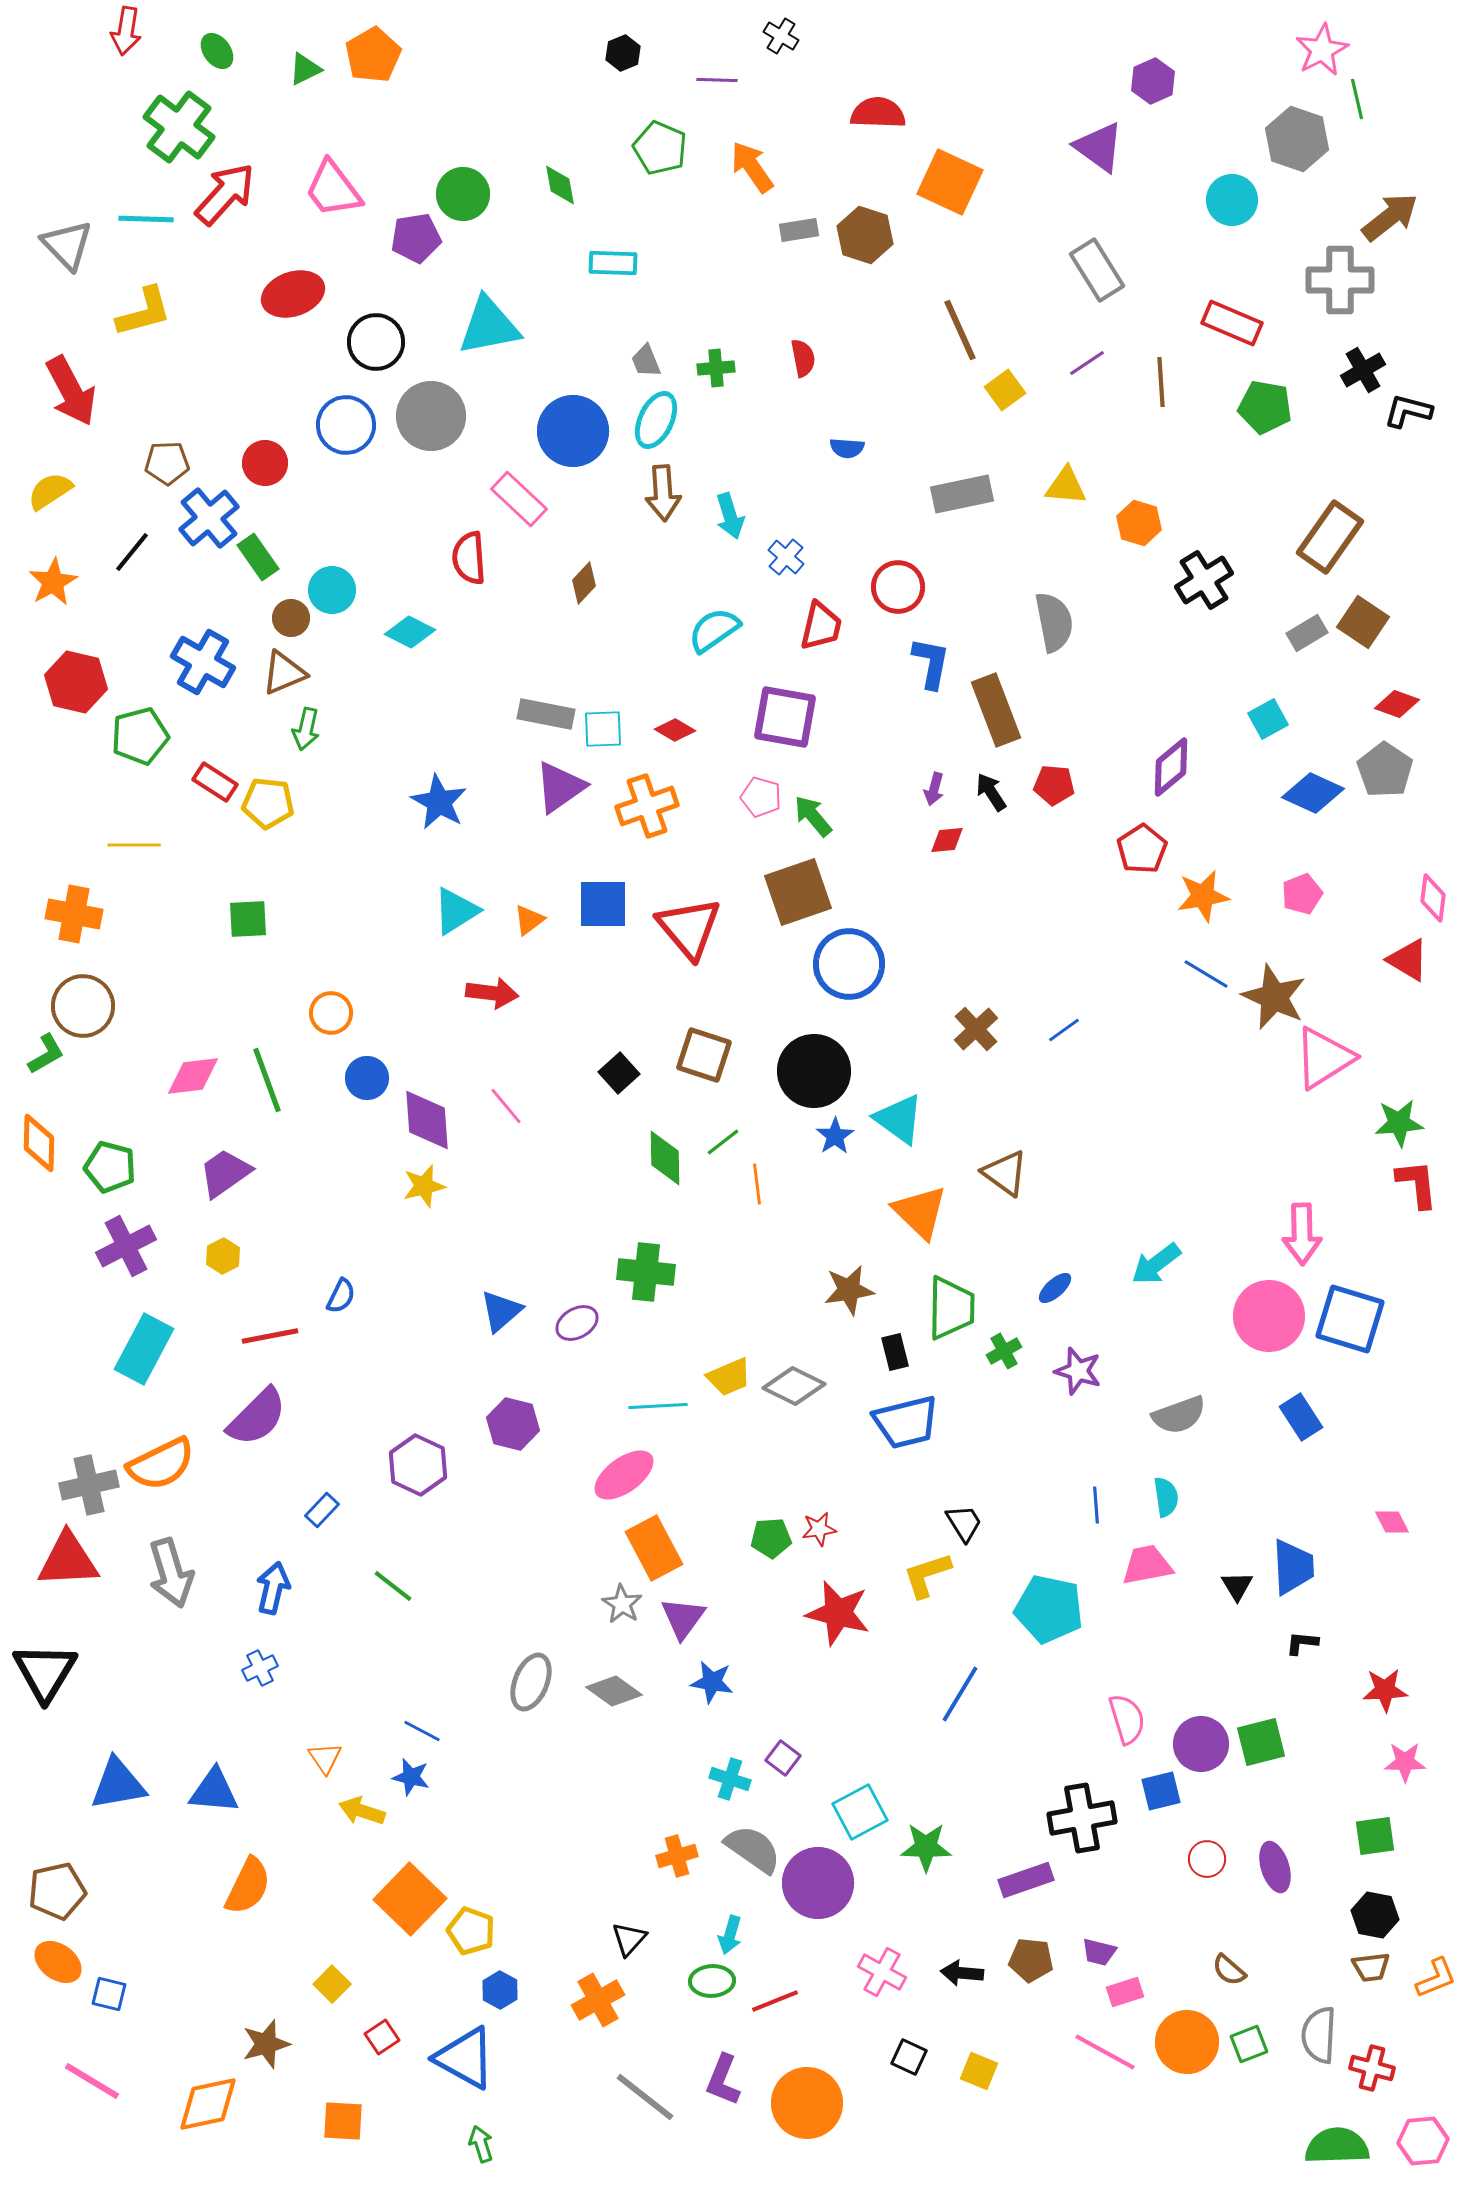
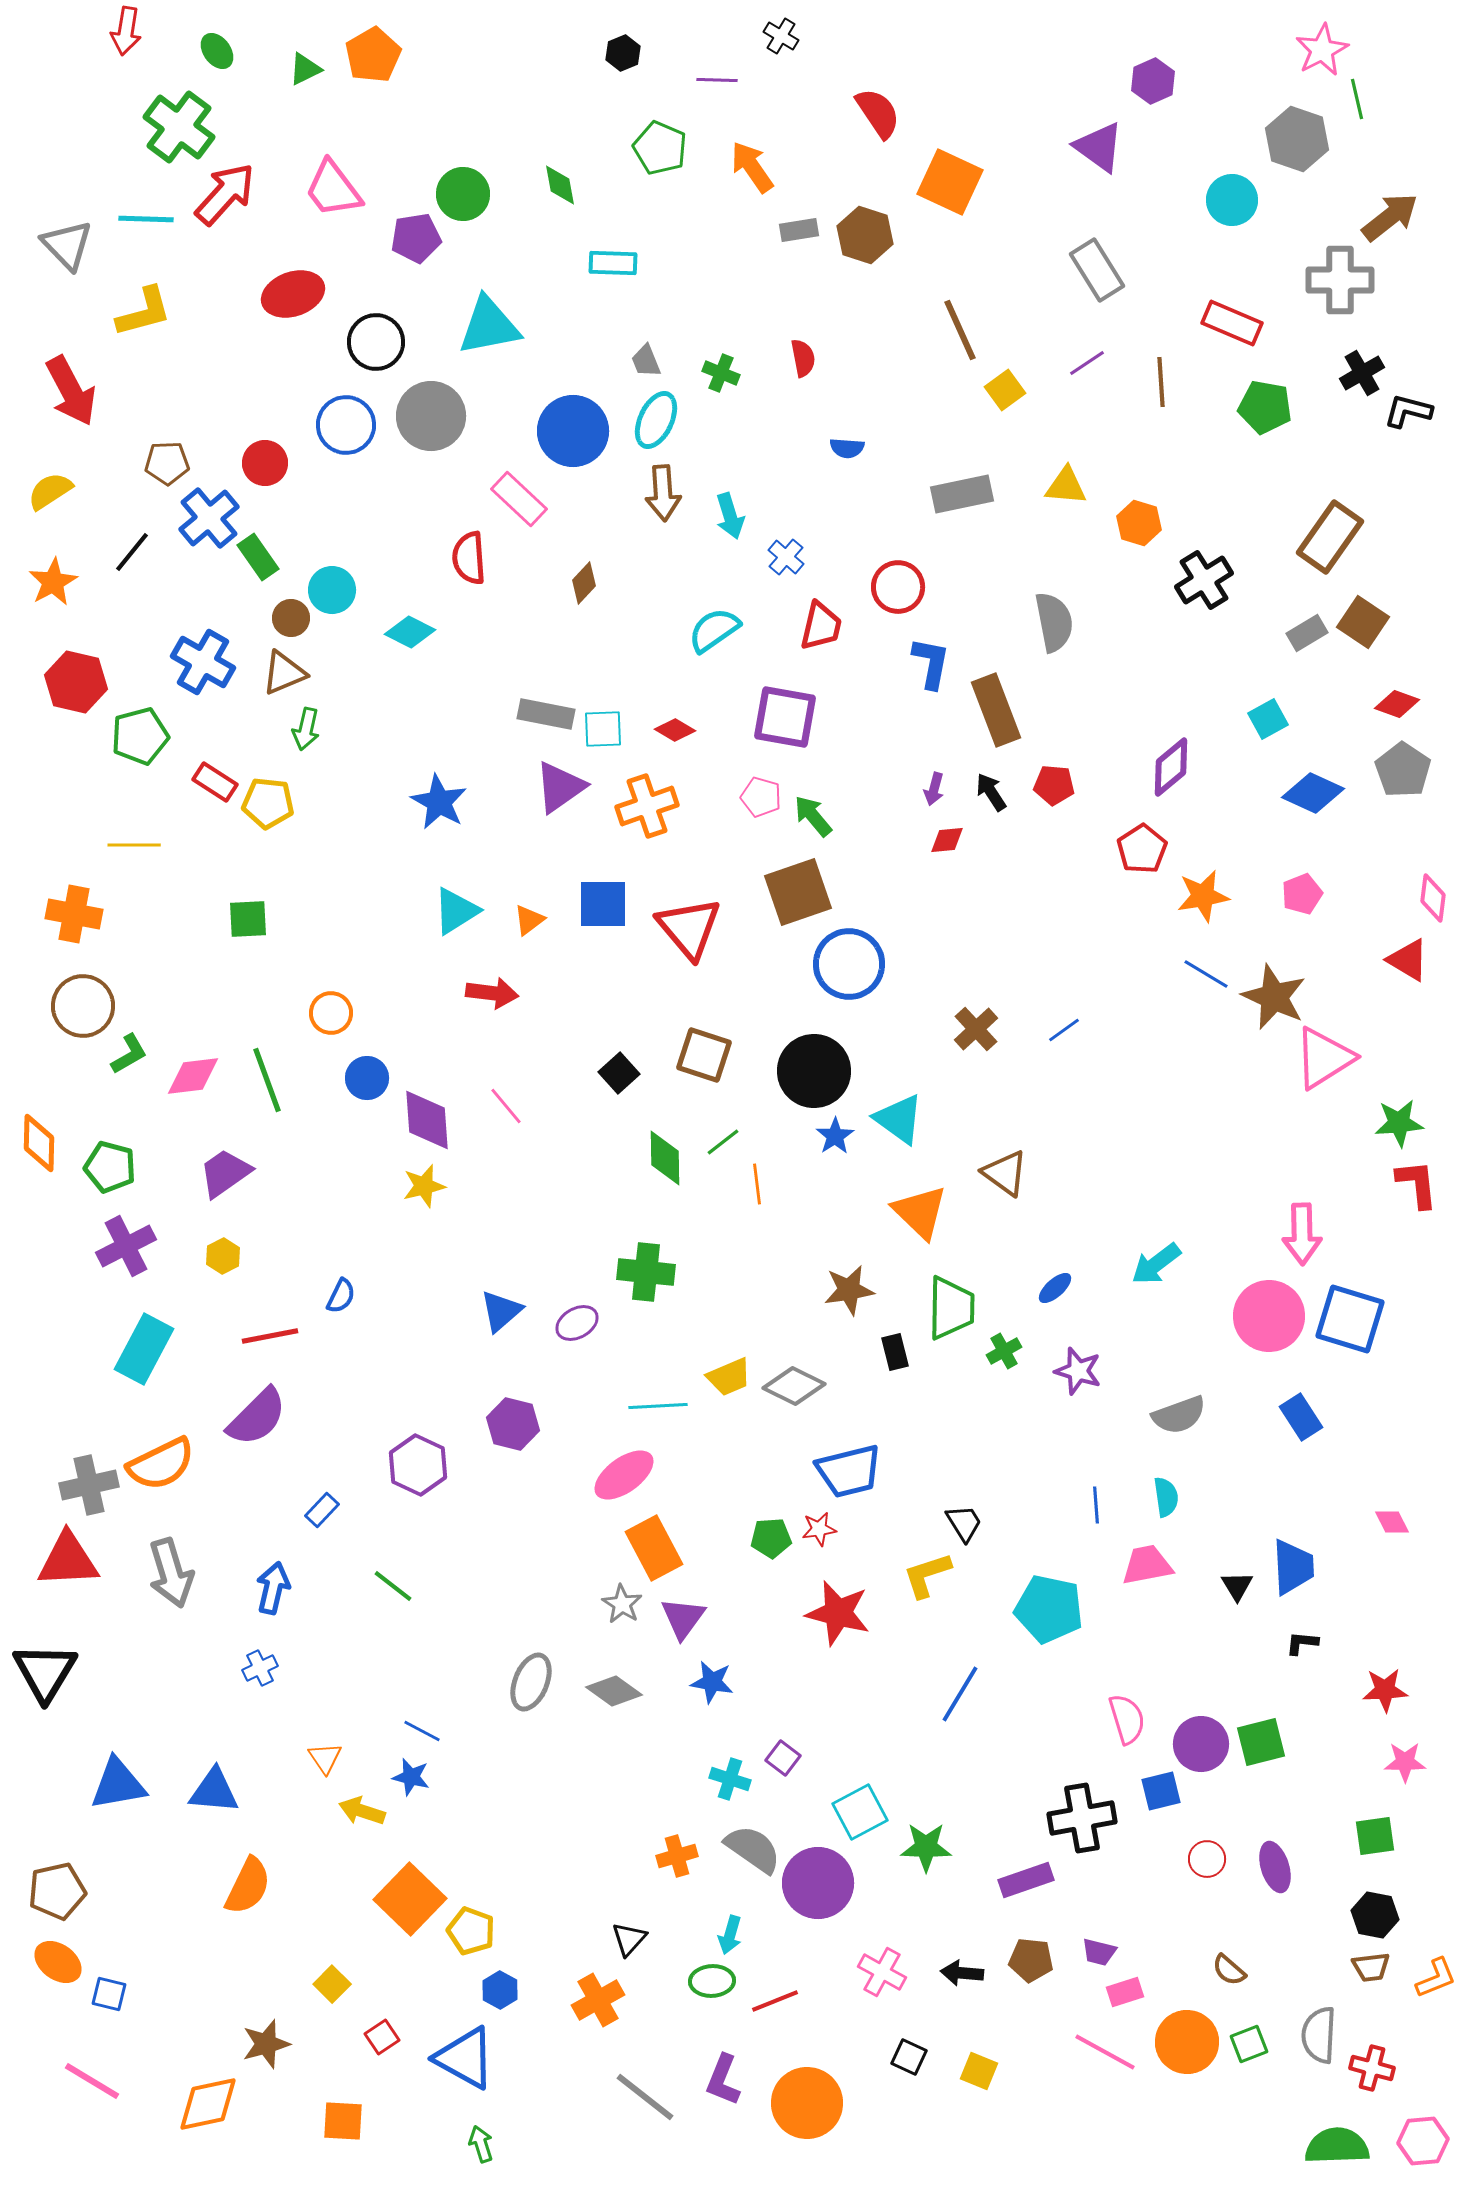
red semicircle at (878, 113): rotated 54 degrees clockwise
green cross at (716, 368): moved 5 px right, 5 px down; rotated 27 degrees clockwise
black cross at (1363, 370): moved 1 px left, 3 px down
gray pentagon at (1385, 770): moved 18 px right
green L-shape at (46, 1054): moved 83 px right
blue trapezoid at (906, 1422): moved 57 px left, 49 px down
